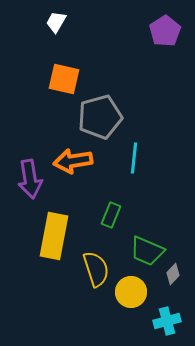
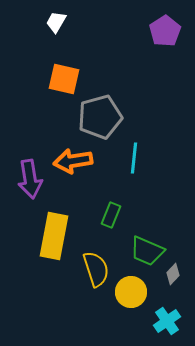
cyan cross: rotated 20 degrees counterclockwise
